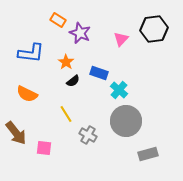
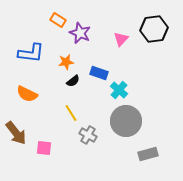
orange star: rotated 28 degrees clockwise
yellow line: moved 5 px right, 1 px up
